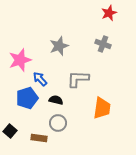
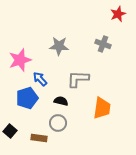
red star: moved 9 px right, 1 px down
gray star: rotated 24 degrees clockwise
black semicircle: moved 5 px right, 1 px down
